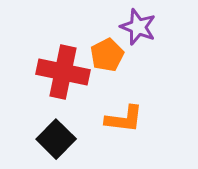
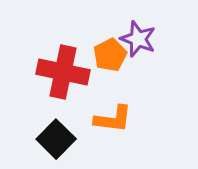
purple star: moved 12 px down
orange pentagon: moved 3 px right
orange L-shape: moved 11 px left
